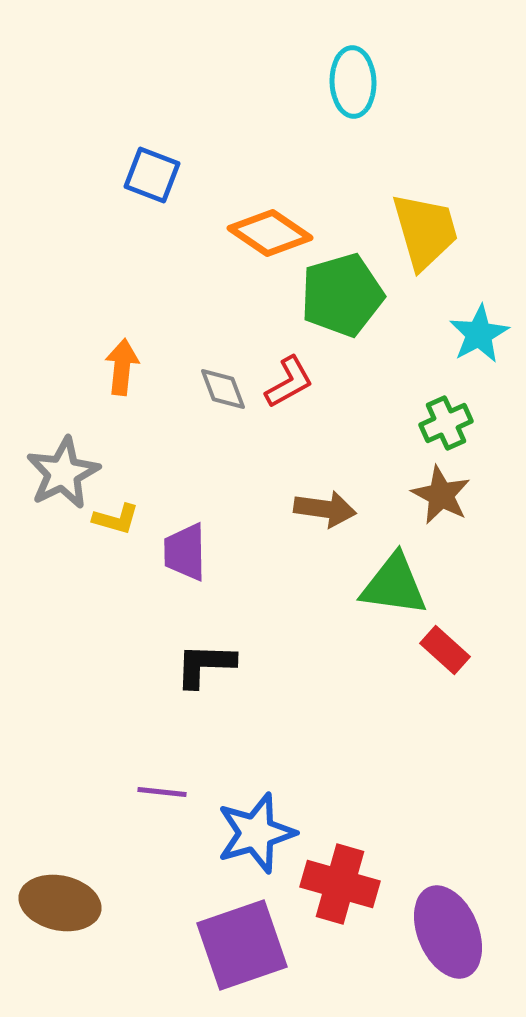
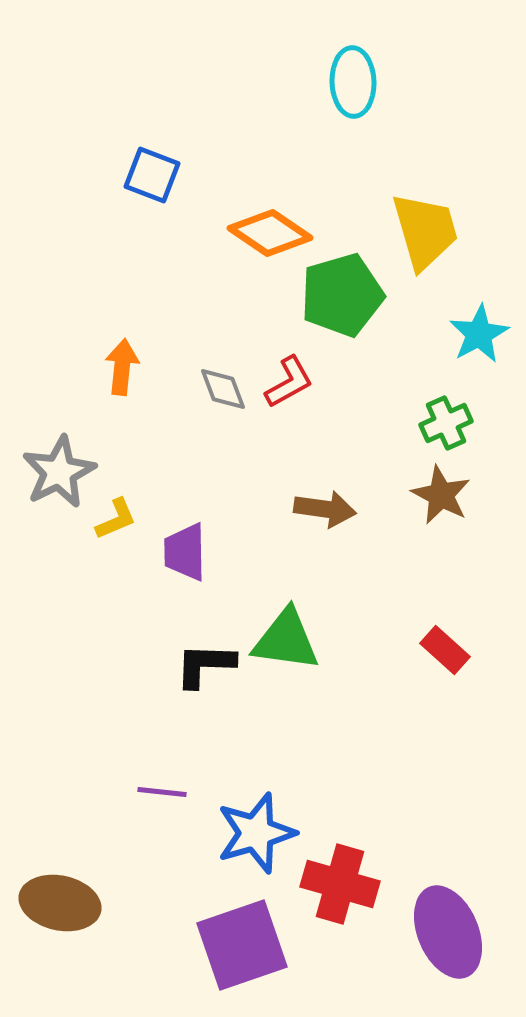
gray star: moved 4 px left, 1 px up
yellow L-shape: rotated 39 degrees counterclockwise
green triangle: moved 108 px left, 55 px down
